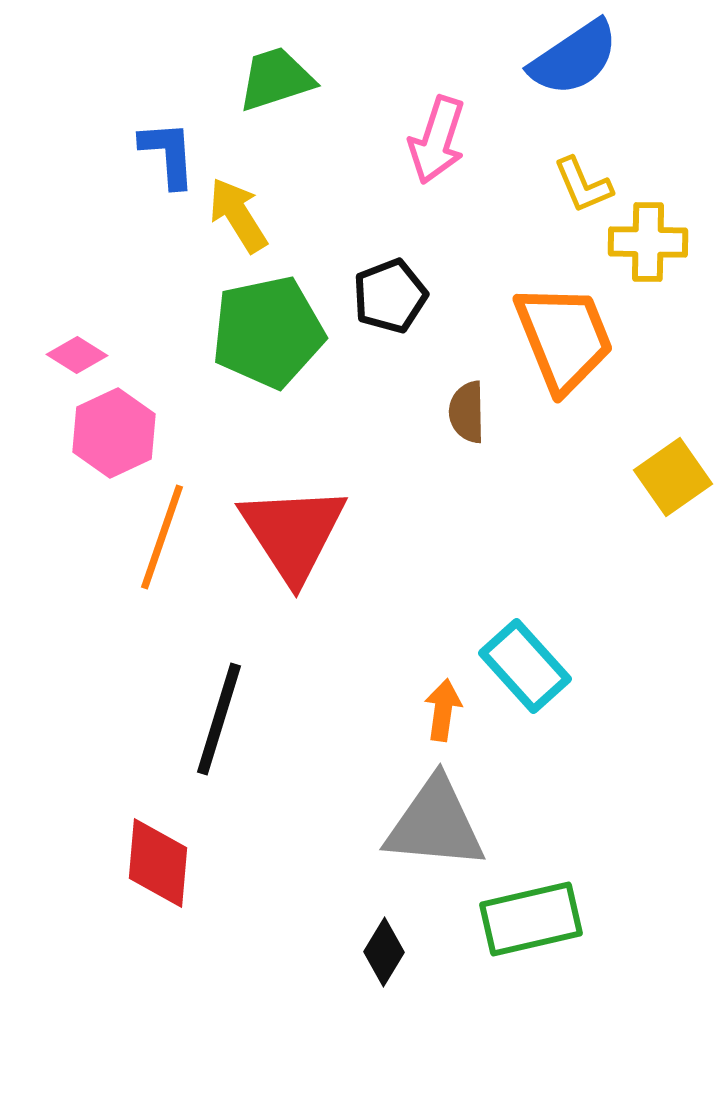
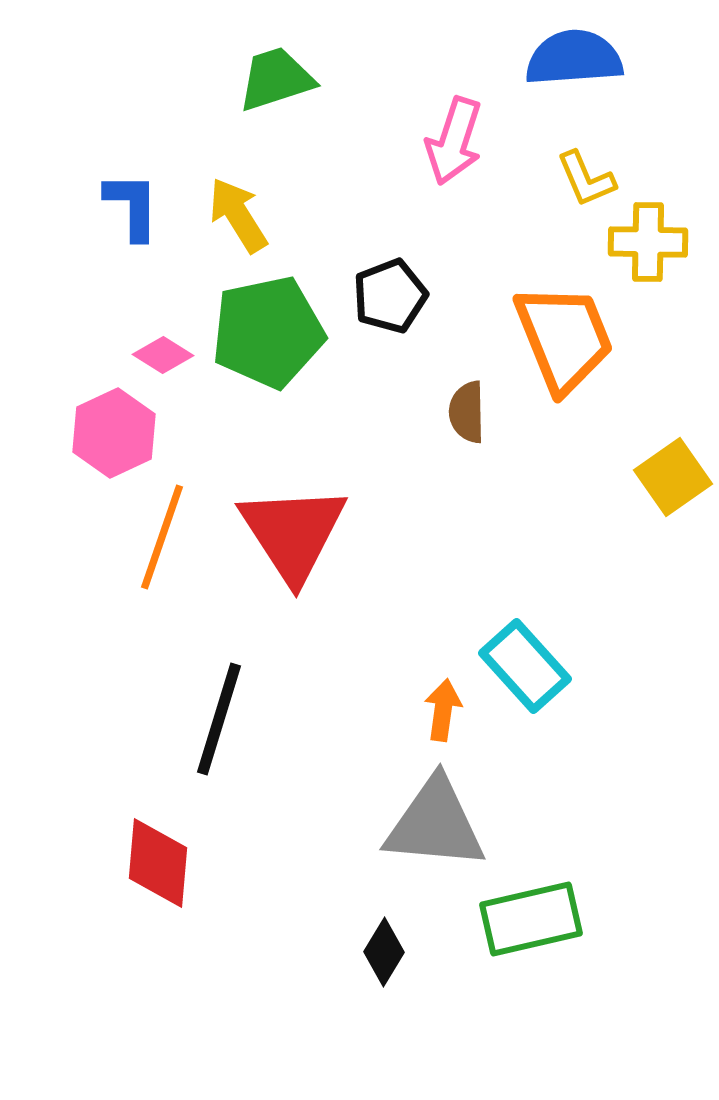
blue semicircle: rotated 150 degrees counterclockwise
pink arrow: moved 17 px right, 1 px down
blue L-shape: moved 36 px left, 52 px down; rotated 4 degrees clockwise
yellow L-shape: moved 3 px right, 6 px up
pink diamond: moved 86 px right
